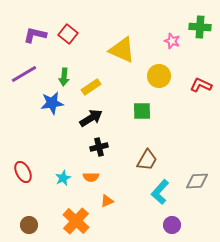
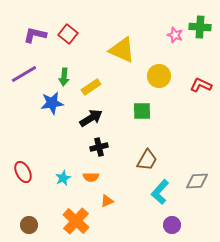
pink star: moved 3 px right, 6 px up
